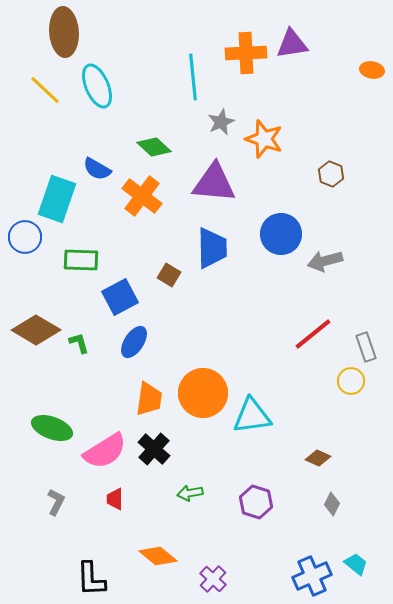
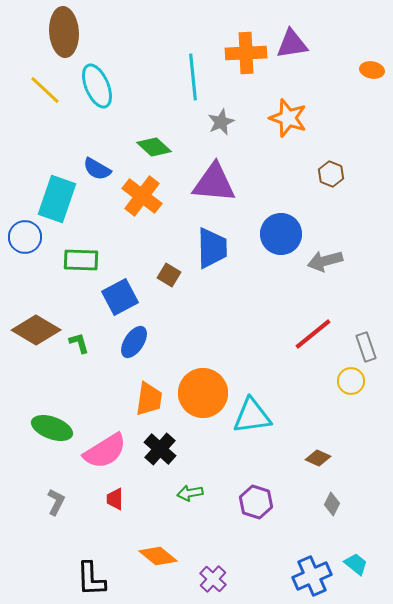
orange star at (264, 139): moved 24 px right, 21 px up
black cross at (154, 449): moved 6 px right
